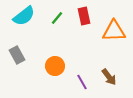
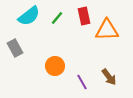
cyan semicircle: moved 5 px right
orange triangle: moved 7 px left, 1 px up
gray rectangle: moved 2 px left, 7 px up
